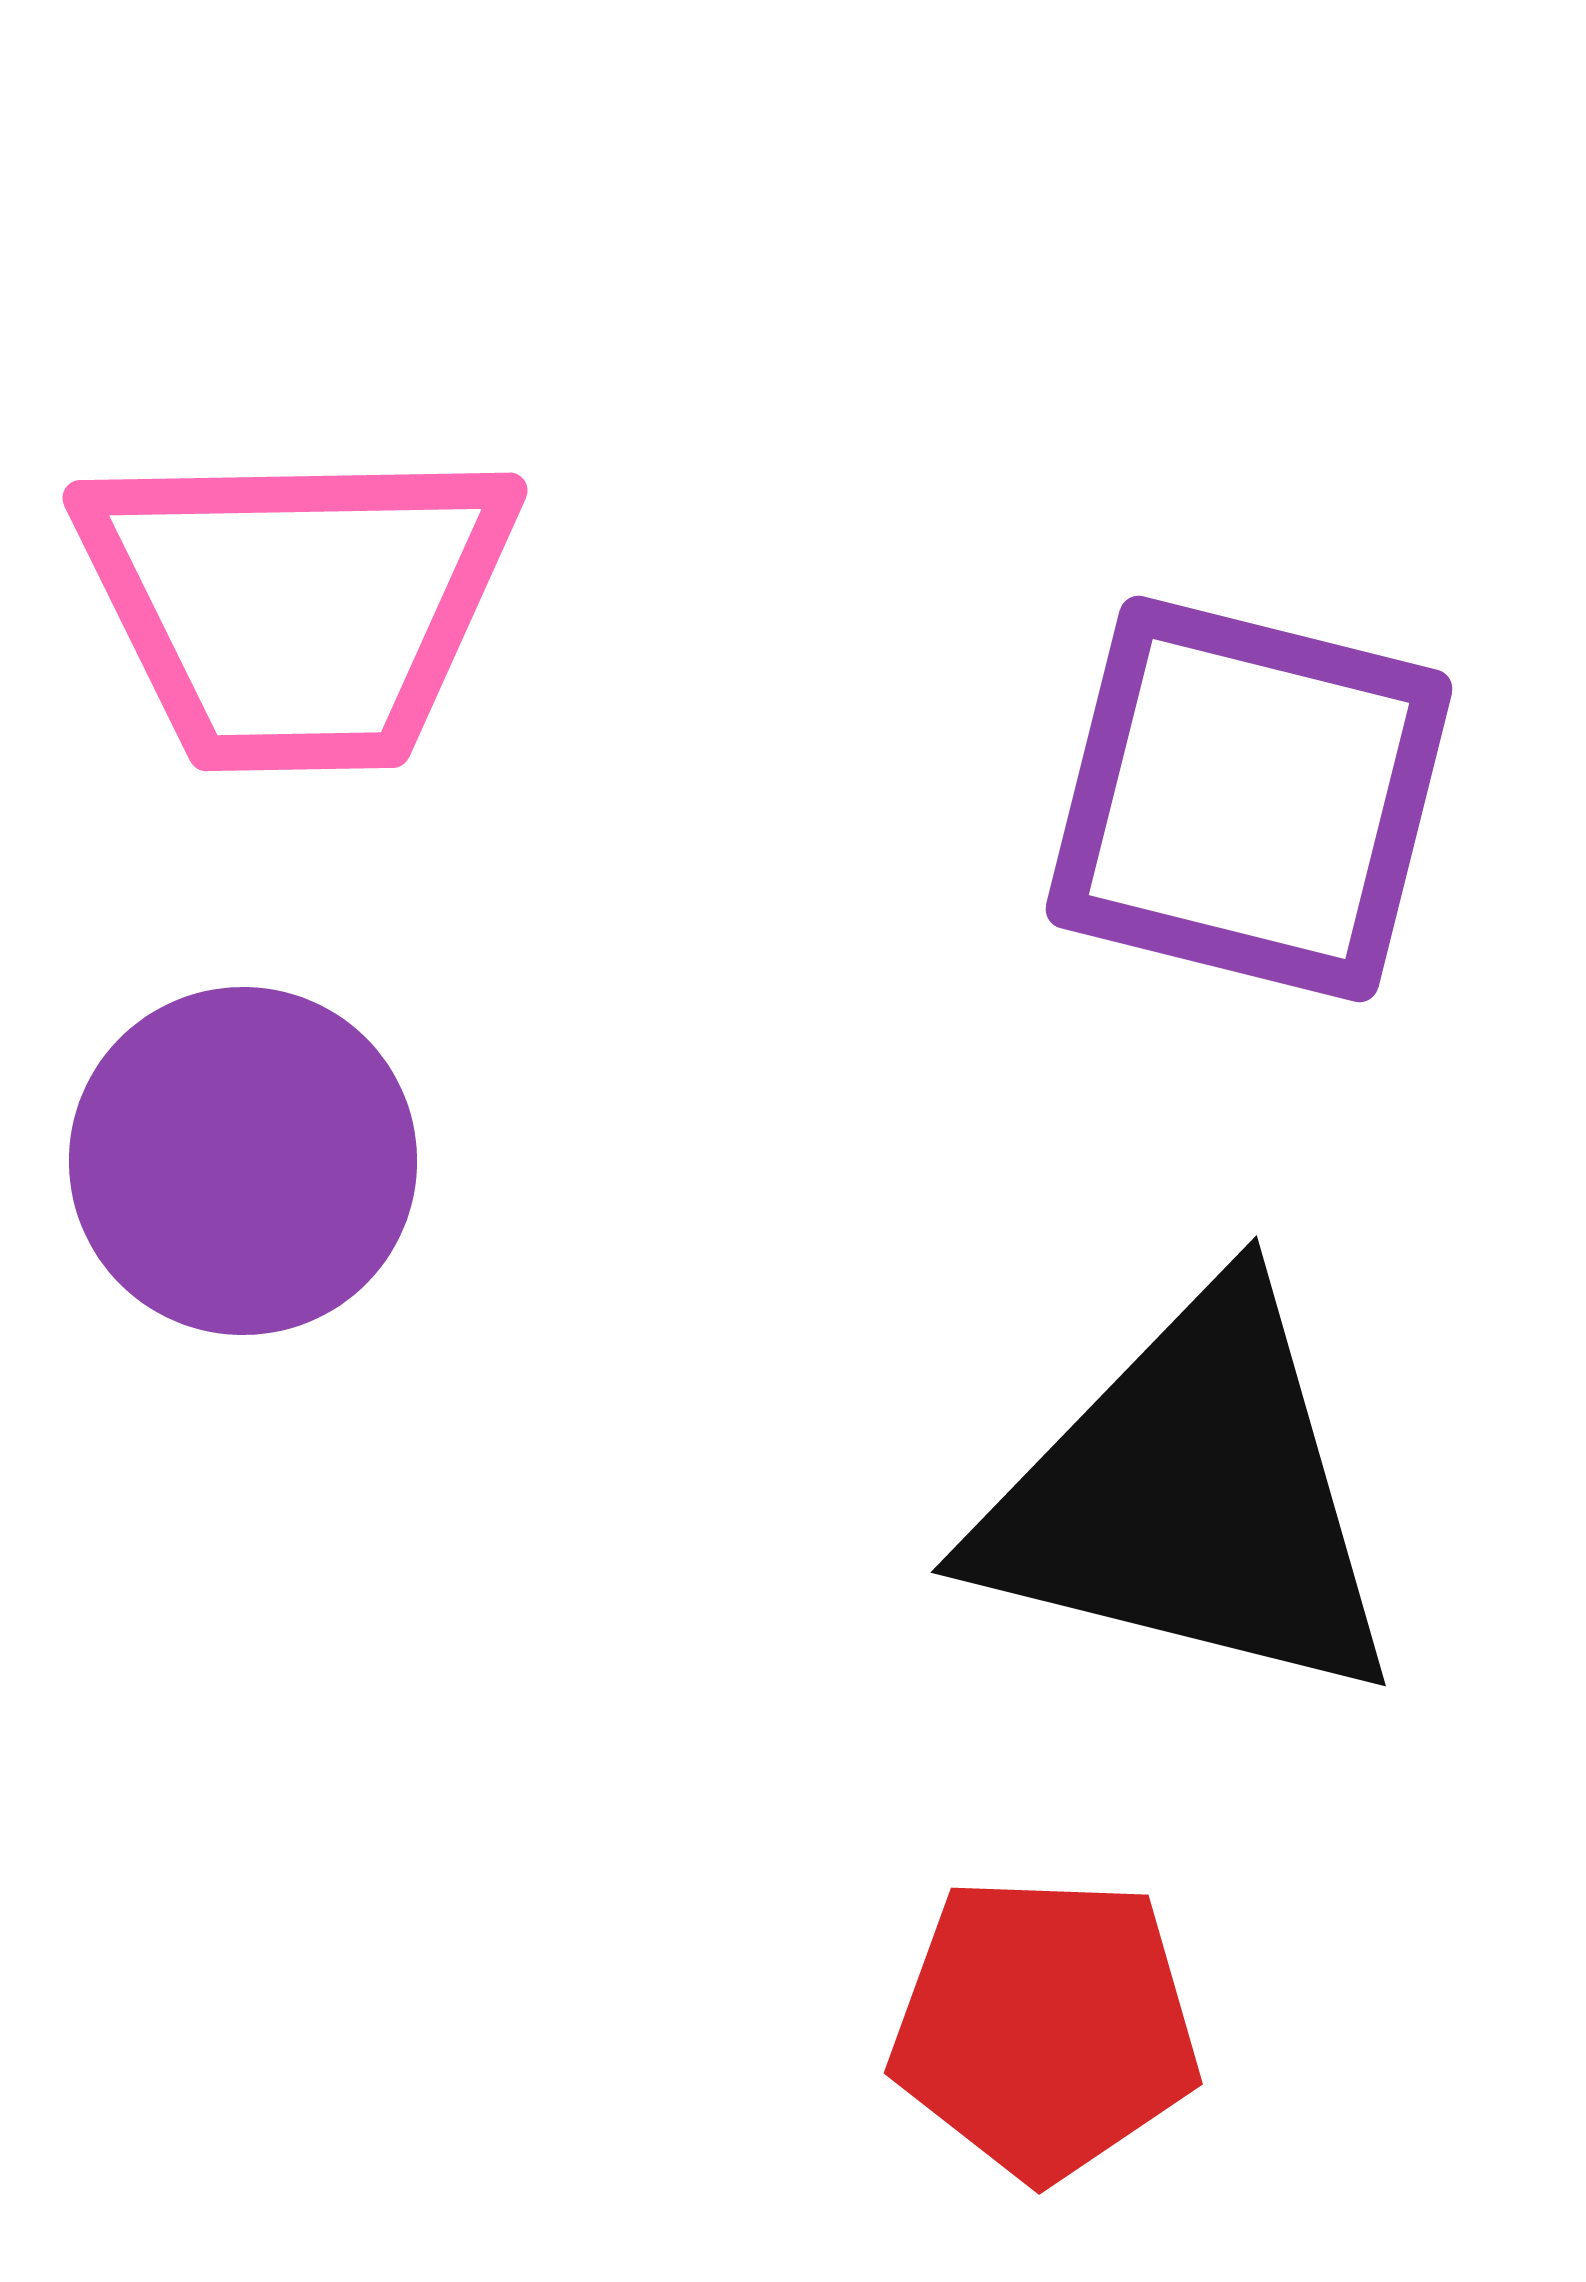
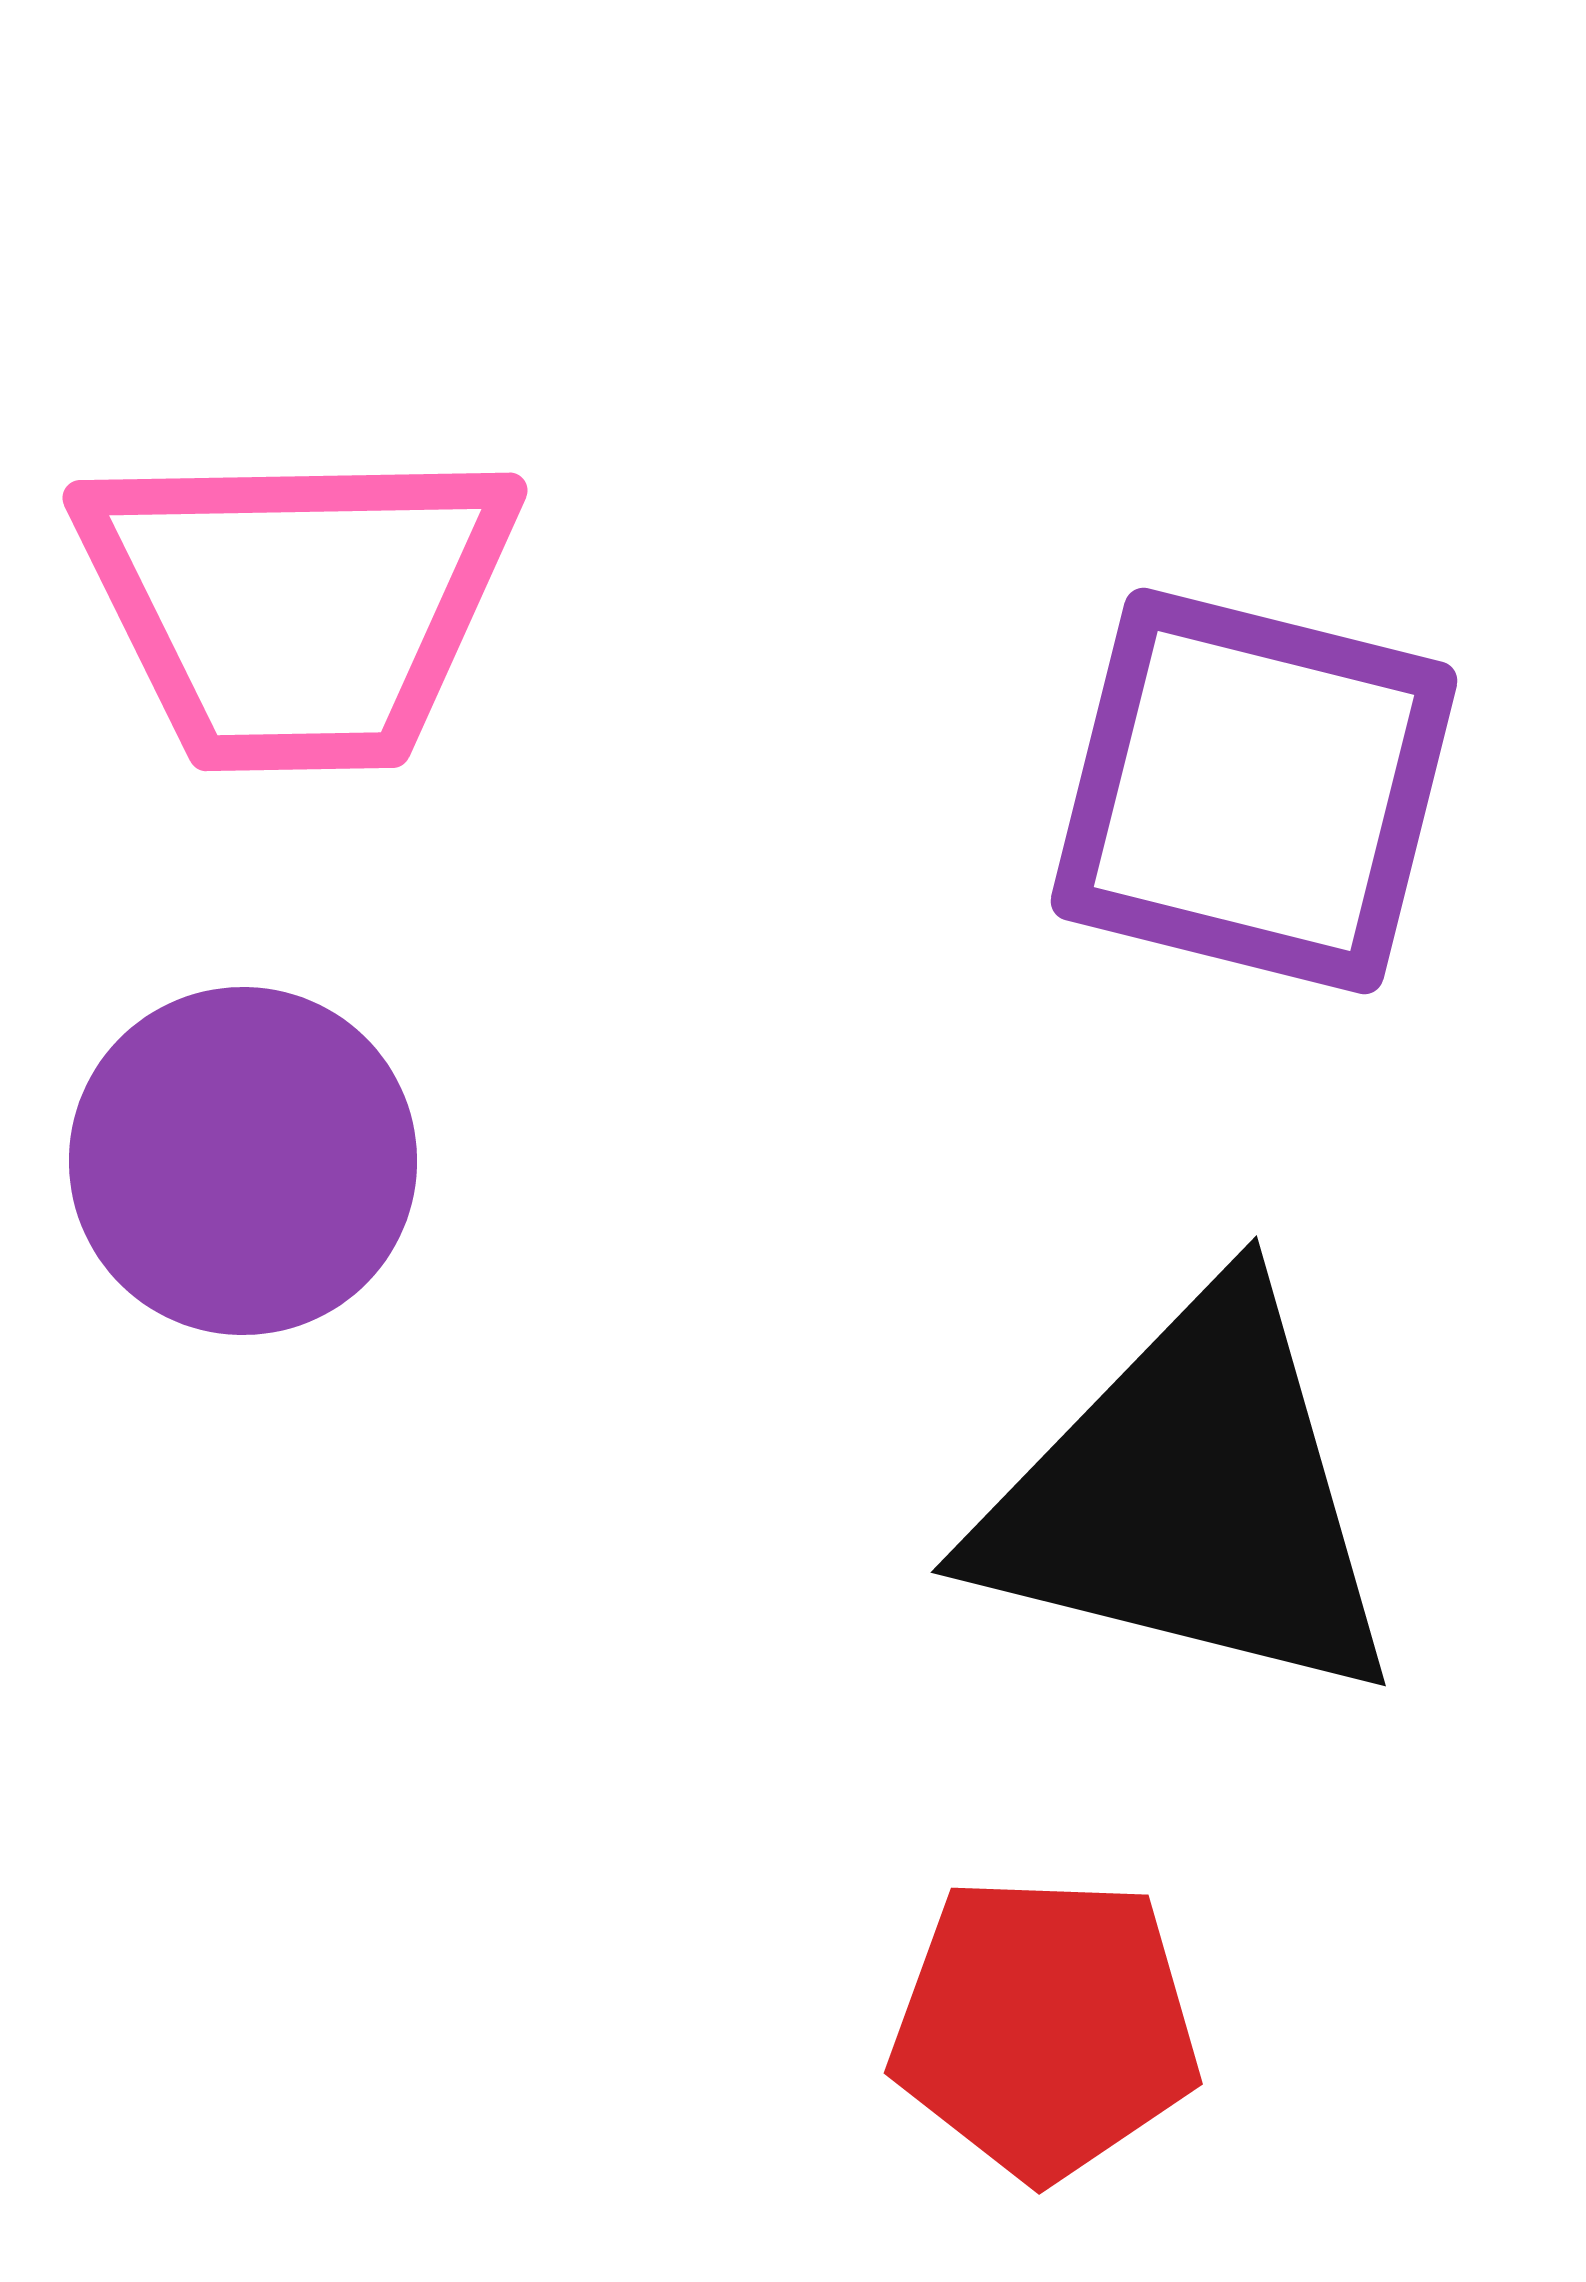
purple square: moved 5 px right, 8 px up
